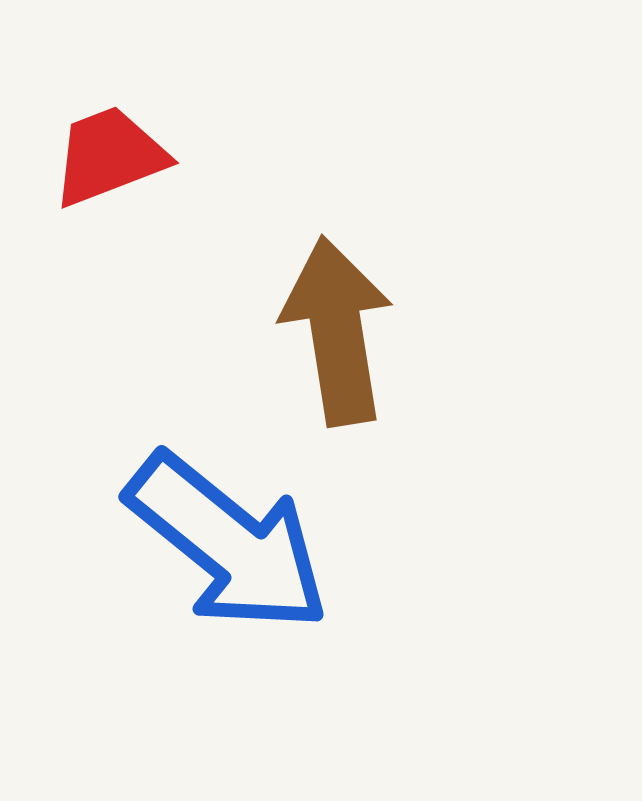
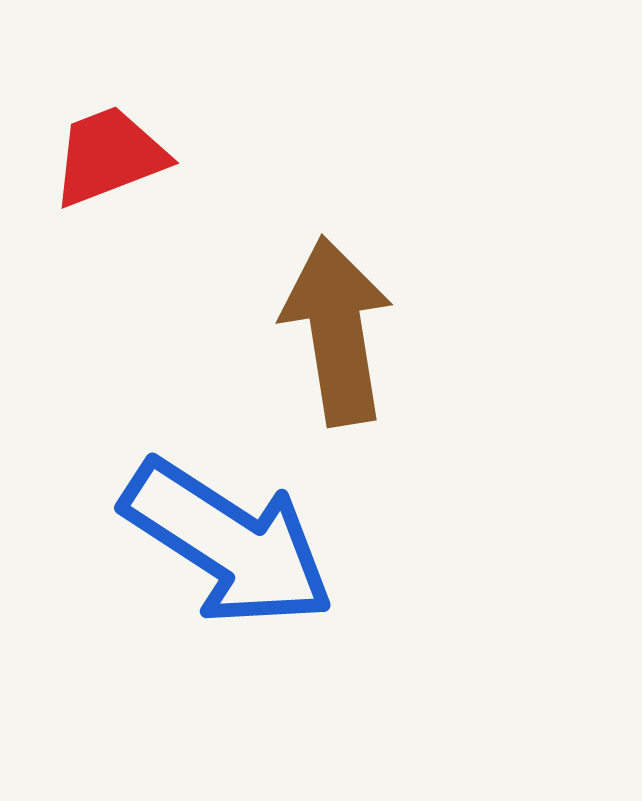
blue arrow: rotated 6 degrees counterclockwise
